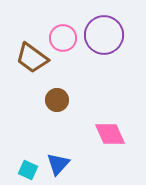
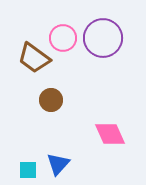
purple circle: moved 1 px left, 3 px down
brown trapezoid: moved 2 px right
brown circle: moved 6 px left
cyan square: rotated 24 degrees counterclockwise
